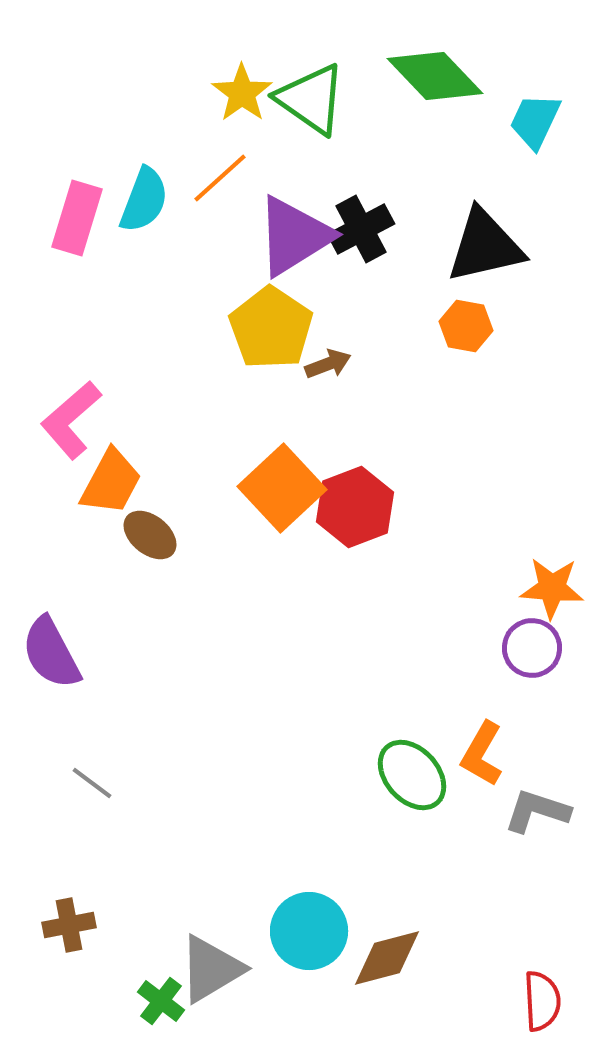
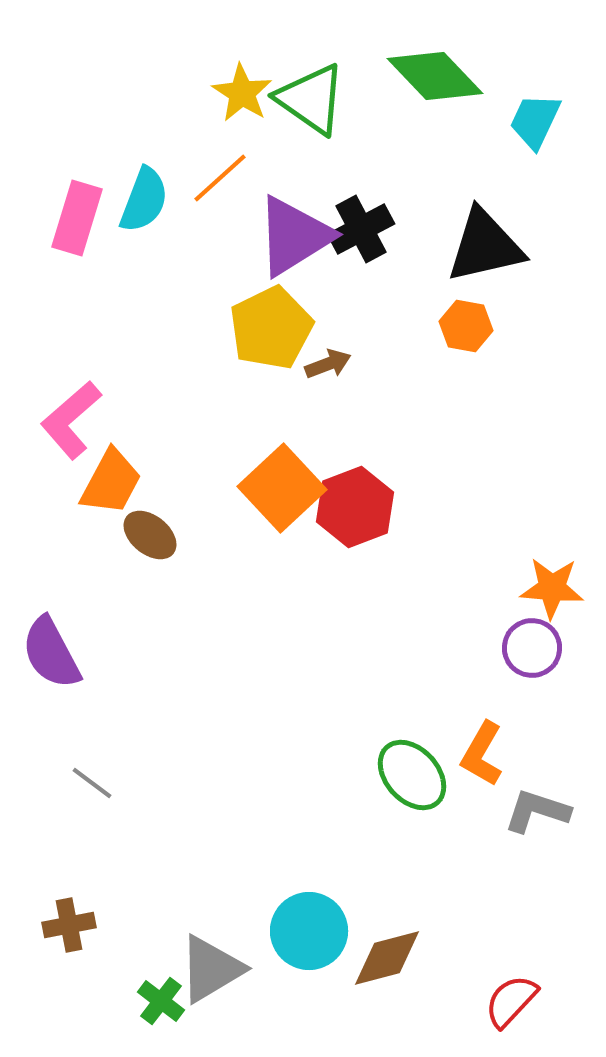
yellow star: rotated 4 degrees counterclockwise
yellow pentagon: rotated 12 degrees clockwise
red semicircle: moved 31 px left; rotated 134 degrees counterclockwise
